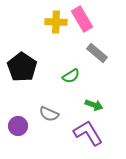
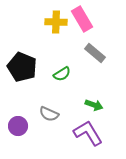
gray rectangle: moved 2 px left
black pentagon: rotated 12 degrees counterclockwise
green semicircle: moved 9 px left, 2 px up
